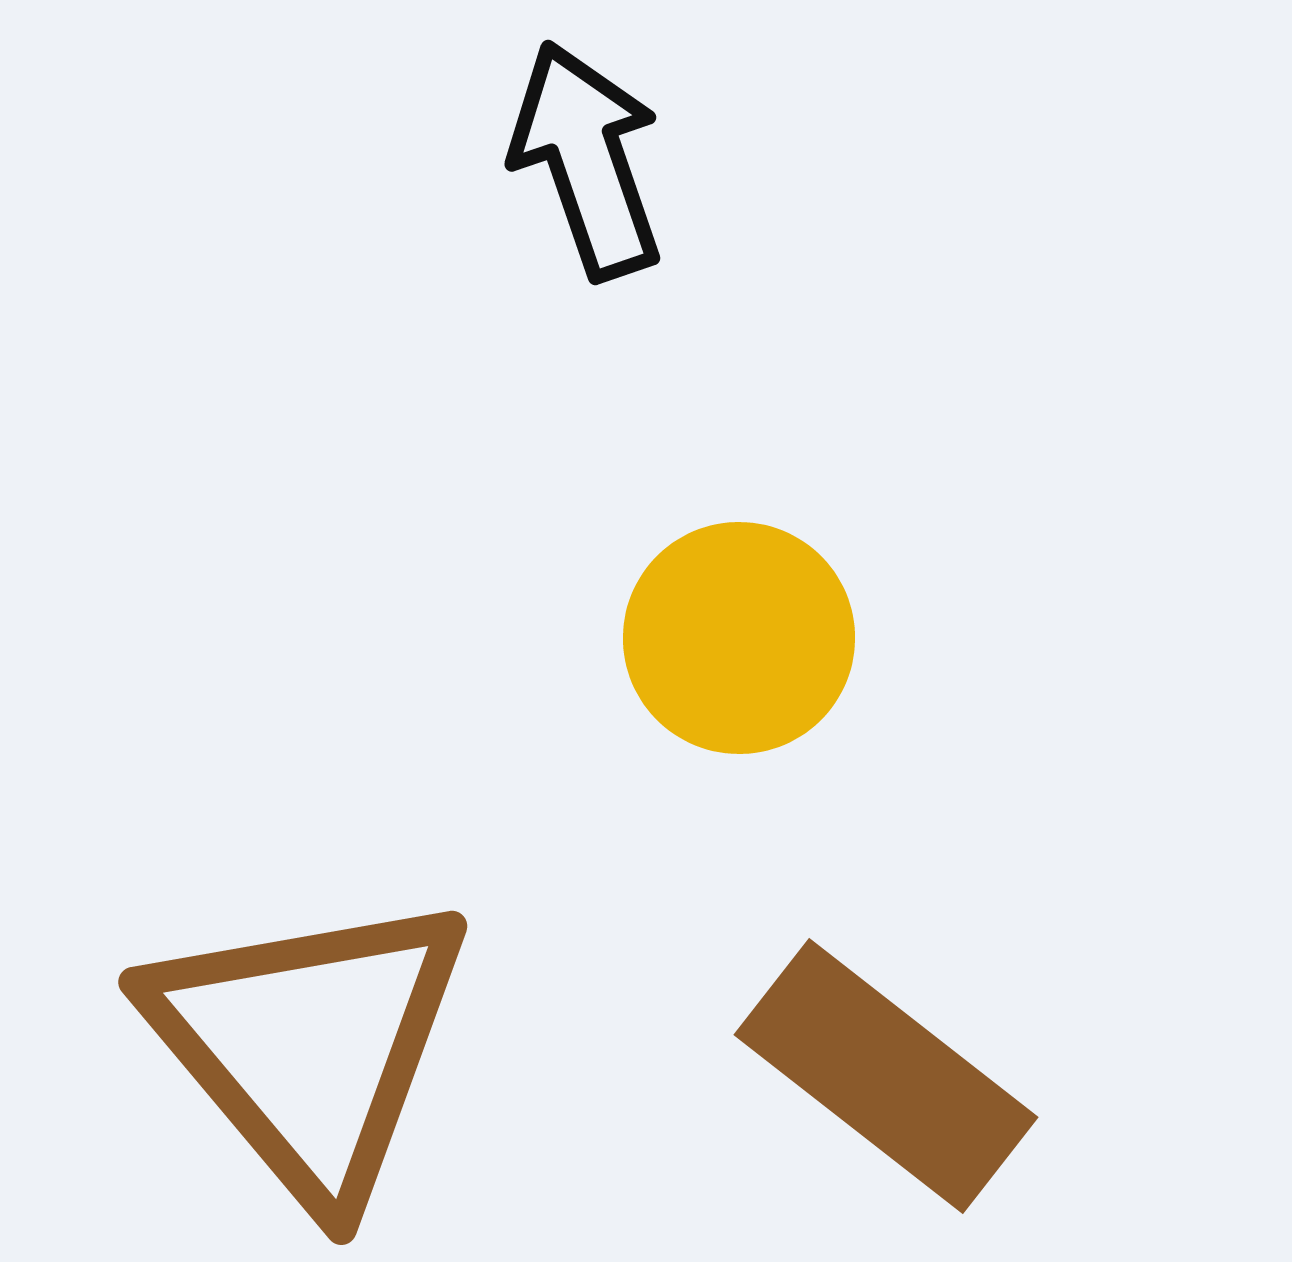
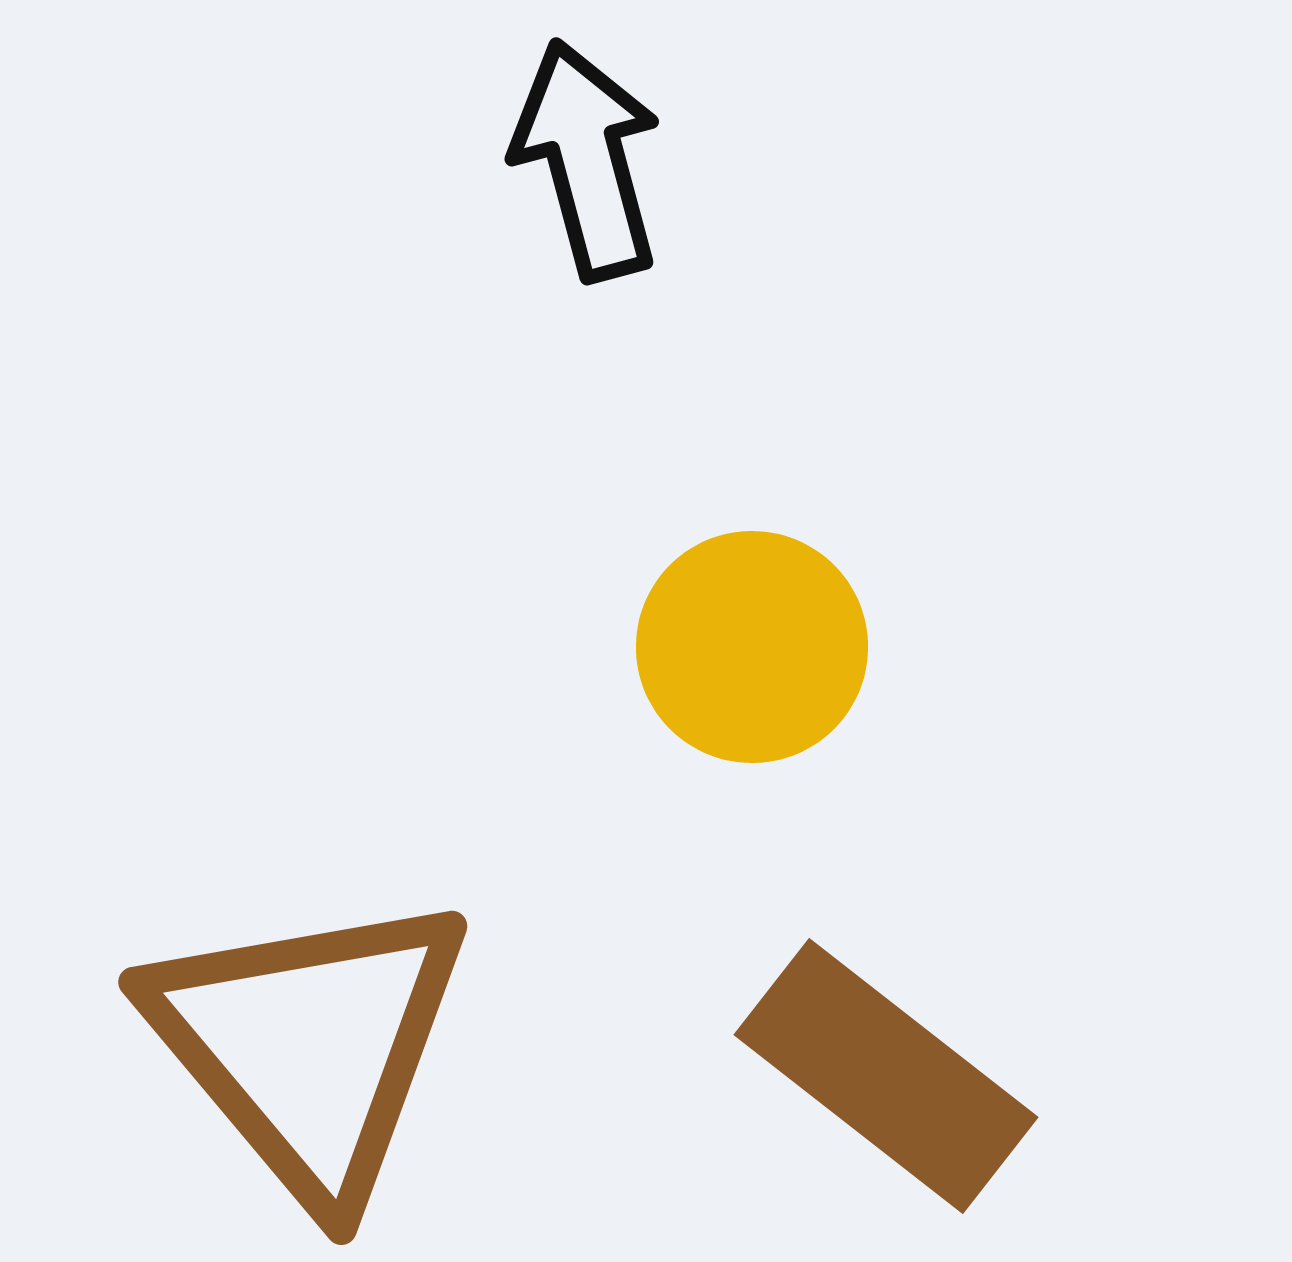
black arrow: rotated 4 degrees clockwise
yellow circle: moved 13 px right, 9 px down
